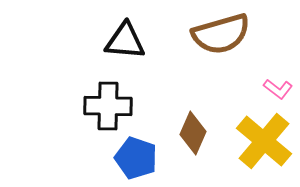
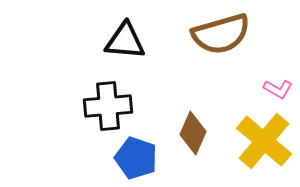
pink L-shape: rotated 8 degrees counterclockwise
black cross: rotated 6 degrees counterclockwise
